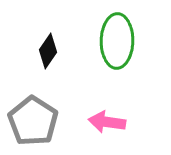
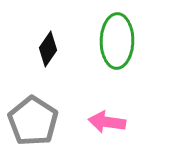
black diamond: moved 2 px up
